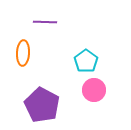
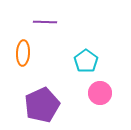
pink circle: moved 6 px right, 3 px down
purple pentagon: rotated 20 degrees clockwise
